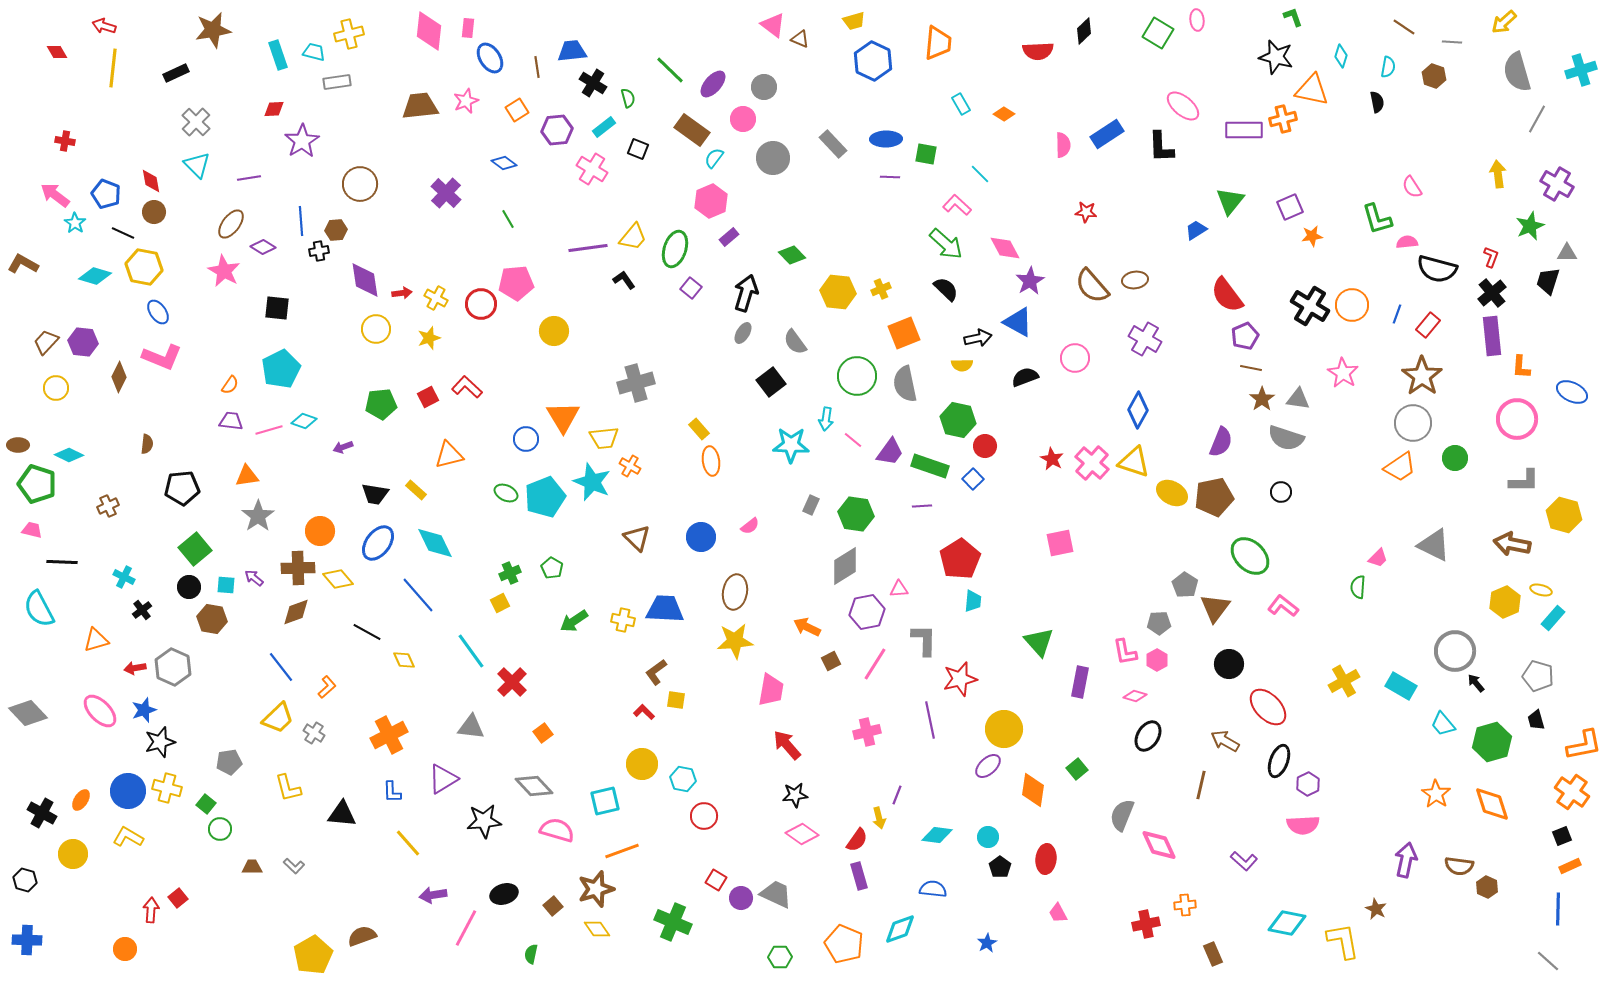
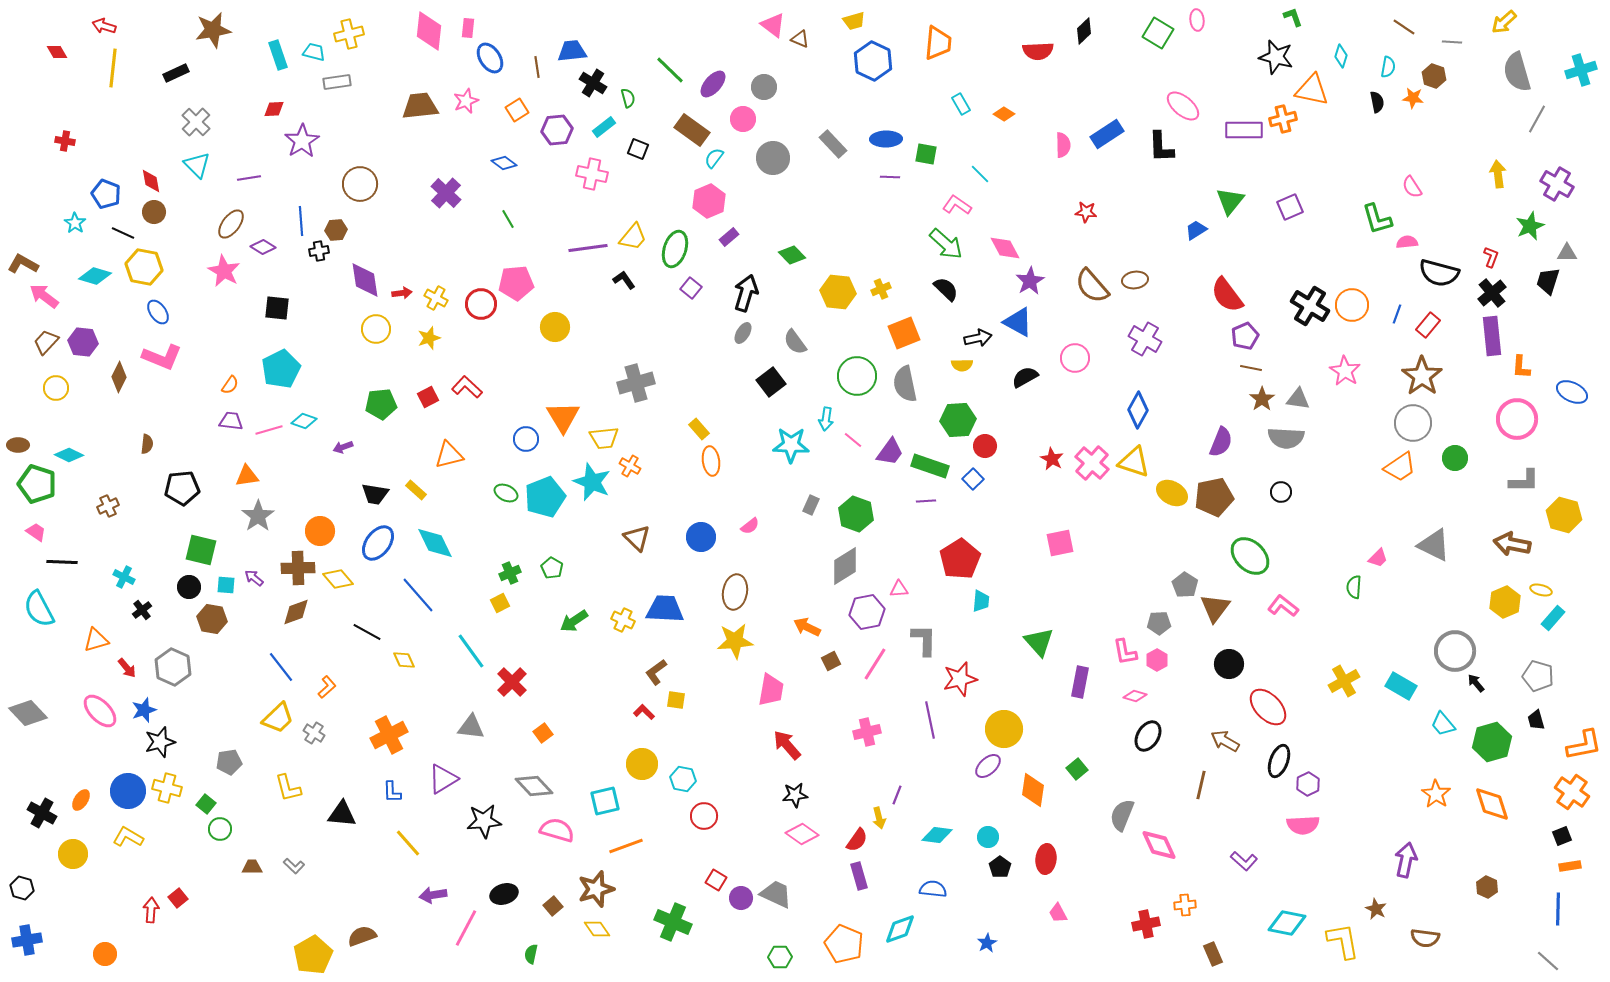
pink cross at (592, 169): moved 5 px down; rotated 20 degrees counterclockwise
pink arrow at (55, 195): moved 11 px left, 101 px down
pink hexagon at (711, 201): moved 2 px left
pink L-shape at (957, 205): rotated 8 degrees counterclockwise
orange star at (1312, 236): moved 101 px right, 138 px up; rotated 15 degrees clockwise
black semicircle at (1437, 269): moved 2 px right, 4 px down
yellow circle at (554, 331): moved 1 px right, 4 px up
pink star at (1343, 373): moved 2 px right, 2 px up
black semicircle at (1025, 377): rotated 8 degrees counterclockwise
green hexagon at (958, 420): rotated 16 degrees counterclockwise
gray semicircle at (1286, 438): rotated 15 degrees counterclockwise
purple line at (922, 506): moved 4 px right, 5 px up
green hexagon at (856, 514): rotated 12 degrees clockwise
pink trapezoid at (32, 530): moved 4 px right, 2 px down; rotated 20 degrees clockwise
green square at (195, 549): moved 6 px right, 1 px down; rotated 36 degrees counterclockwise
green semicircle at (1358, 587): moved 4 px left
cyan trapezoid at (973, 601): moved 8 px right
yellow cross at (623, 620): rotated 15 degrees clockwise
red arrow at (135, 668): moved 8 px left; rotated 120 degrees counterclockwise
orange line at (622, 851): moved 4 px right, 5 px up
brown semicircle at (1459, 866): moved 34 px left, 72 px down
orange rectangle at (1570, 866): rotated 15 degrees clockwise
black hexagon at (25, 880): moved 3 px left, 8 px down
blue cross at (27, 940): rotated 12 degrees counterclockwise
orange circle at (125, 949): moved 20 px left, 5 px down
